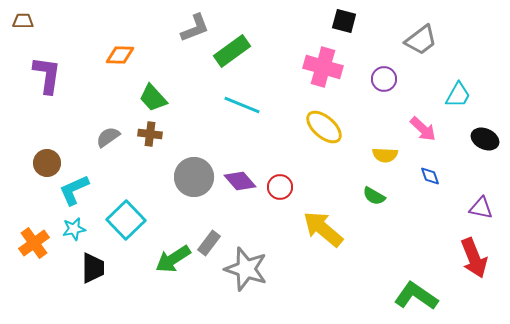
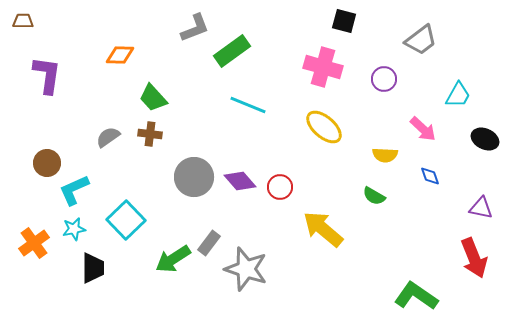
cyan line: moved 6 px right
